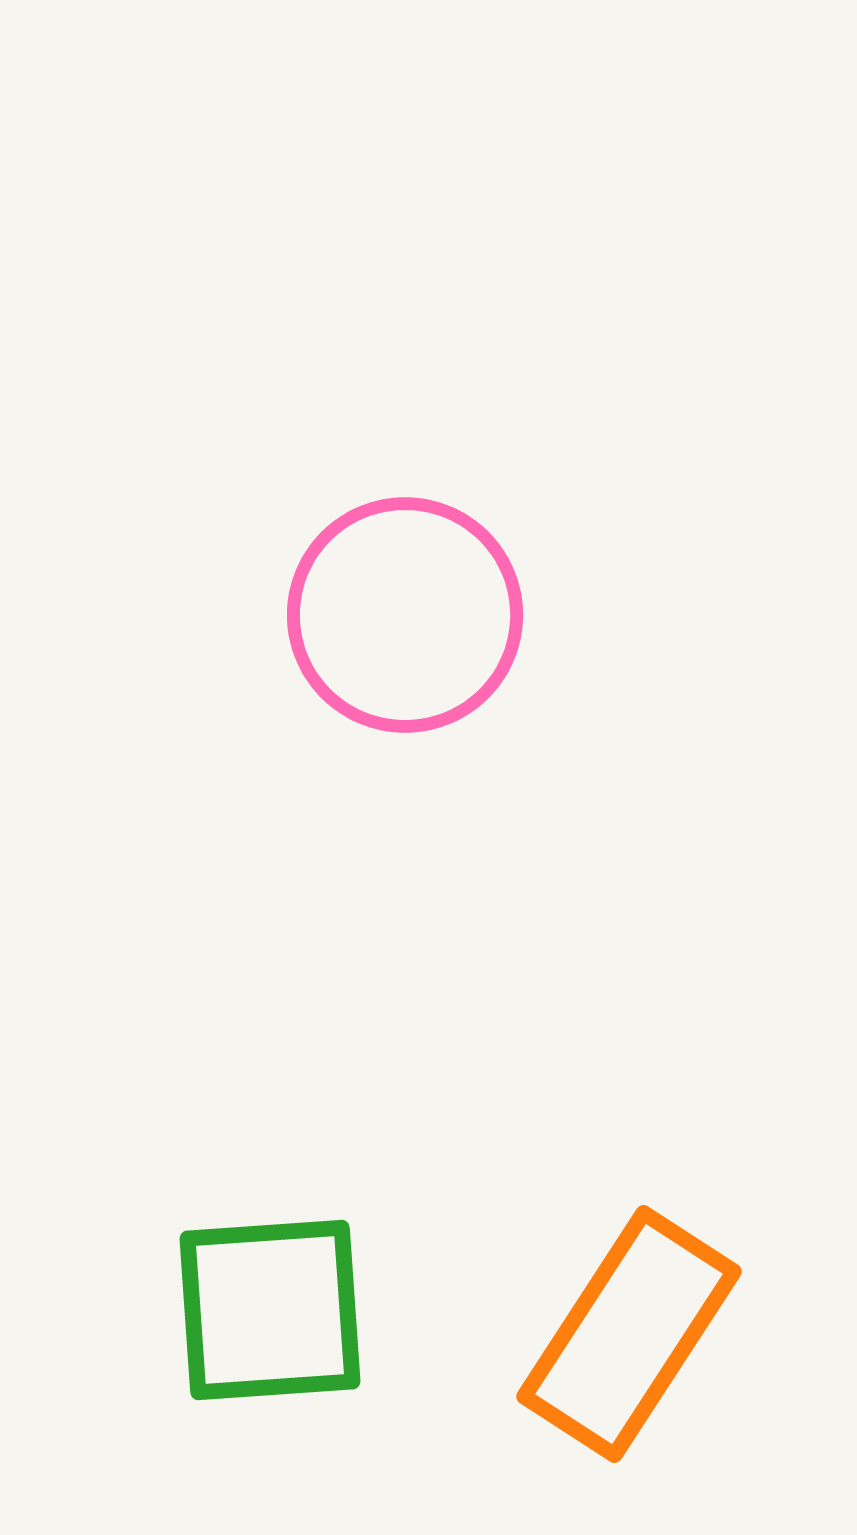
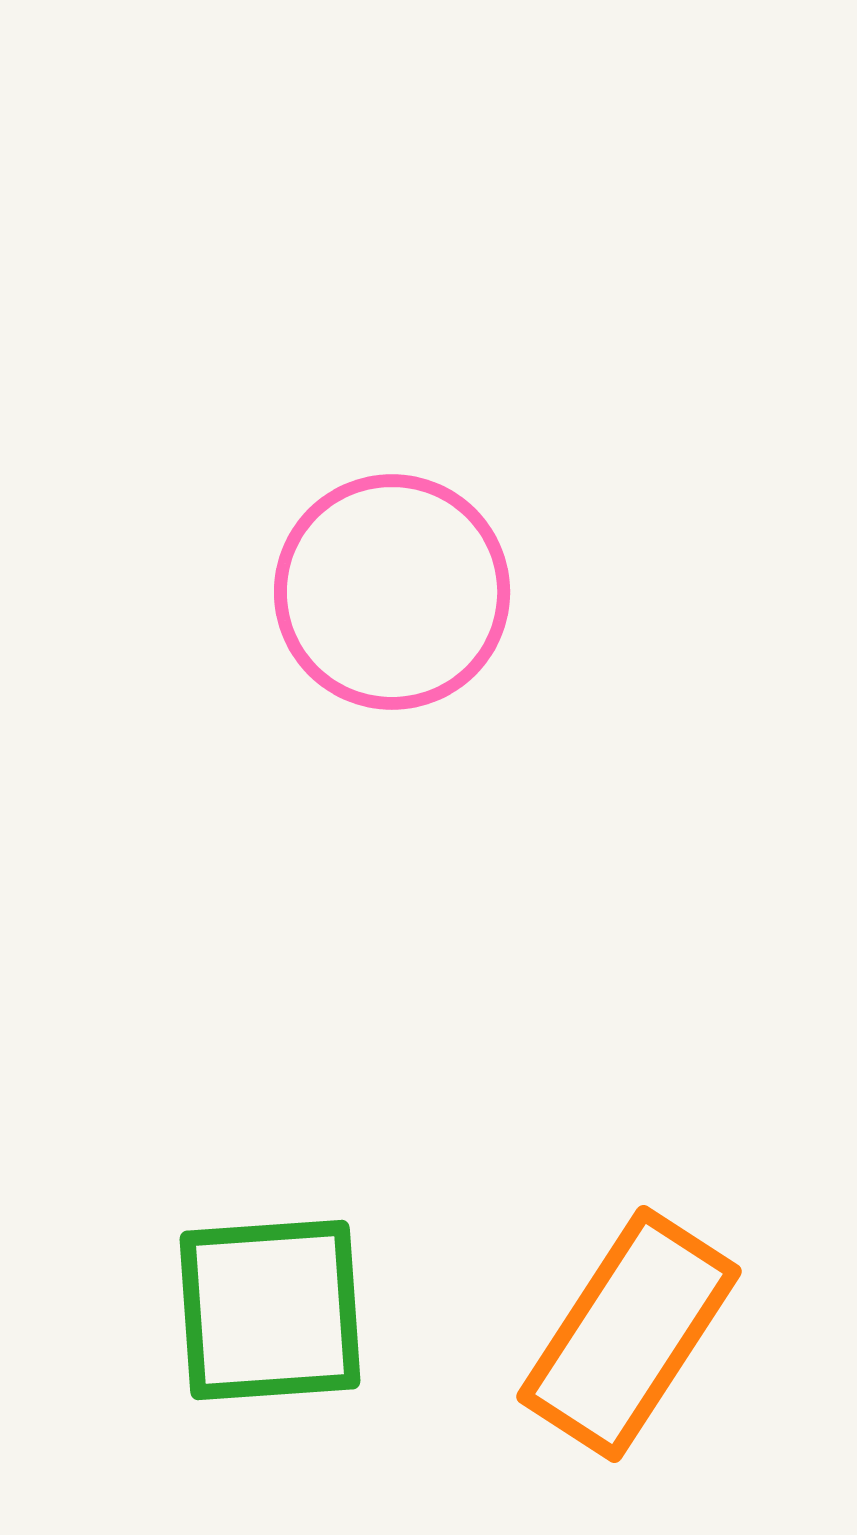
pink circle: moved 13 px left, 23 px up
